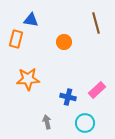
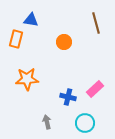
orange star: moved 1 px left
pink rectangle: moved 2 px left, 1 px up
